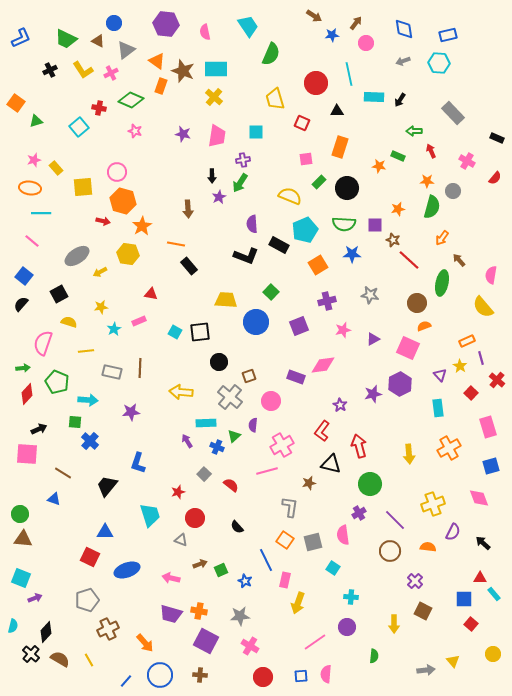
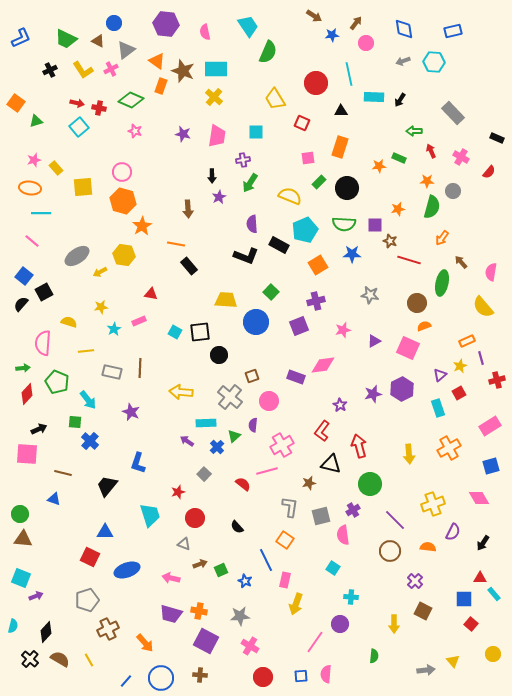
blue rectangle at (448, 35): moved 5 px right, 4 px up
green semicircle at (271, 54): moved 3 px left, 2 px up
cyan hexagon at (439, 63): moved 5 px left, 1 px up
pink cross at (111, 73): moved 4 px up
yellow trapezoid at (275, 99): rotated 15 degrees counterclockwise
black triangle at (337, 111): moved 4 px right
green rectangle at (398, 156): moved 1 px right, 2 px down
pink square at (306, 159): moved 2 px right, 1 px up
pink cross at (467, 161): moved 6 px left, 4 px up
orange star at (379, 166): rotated 16 degrees counterclockwise
pink circle at (117, 172): moved 5 px right
red semicircle at (495, 178): moved 6 px left, 6 px up
green arrow at (240, 183): moved 10 px right
red arrow at (103, 221): moved 26 px left, 118 px up
brown star at (393, 240): moved 3 px left, 1 px down
yellow hexagon at (128, 254): moved 4 px left, 1 px down
red line at (409, 260): rotated 25 degrees counterclockwise
brown arrow at (459, 260): moved 2 px right, 2 px down
pink semicircle at (491, 275): moved 3 px up
black square at (59, 294): moved 15 px left, 2 px up
purple cross at (327, 301): moved 11 px left
purple triangle at (373, 339): moved 1 px right, 2 px down
pink semicircle at (43, 343): rotated 15 degrees counterclockwise
black circle at (219, 362): moved 7 px up
yellow star at (460, 366): rotated 16 degrees clockwise
purple triangle at (440, 375): rotated 32 degrees clockwise
brown square at (249, 376): moved 3 px right
red cross at (497, 380): rotated 35 degrees clockwise
purple hexagon at (400, 384): moved 2 px right, 5 px down
red square at (471, 393): moved 12 px left; rotated 16 degrees clockwise
cyan arrow at (88, 400): rotated 48 degrees clockwise
pink circle at (271, 401): moved 2 px left
cyan rectangle at (438, 408): rotated 12 degrees counterclockwise
purple star at (131, 412): rotated 30 degrees clockwise
pink rectangle at (488, 427): moved 2 px right, 1 px up; rotated 75 degrees clockwise
purple arrow at (187, 441): rotated 24 degrees counterclockwise
blue cross at (217, 447): rotated 24 degrees clockwise
brown line at (63, 473): rotated 18 degrees counterclockwise
red semicircle at (231, 485): moved 12 px right, 1 px up
pink diamond at (479, 498): rotated 10 degrees counterclockwise
purple cross at (359, 513): moved 6 px left, 3 px up
gray triangle at (181, 540): moved 3 px right, 4 px down
gray square at (313, 542): moved 8 px right, 26 px up
black arrow at (483, 543): rotated 98 degrees counterclockwise
purple arrow at (35, 598): moved 1 px right, 2 px up
yellow arrow at (298, 603): moved 2 px left, 1 px down
purple circle at (347, 627): moved 7 px left, 3 px up
pink line at (315, 642): rotated 20 degrees counterclockwise
black cross at (31, 654): moved 1 px left, 5 px down
blue circle at (160, 675): moved 1 px right, 3 px down
